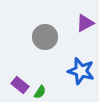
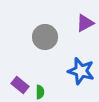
green semicircle: rotated 32 degrees counterclockwise
